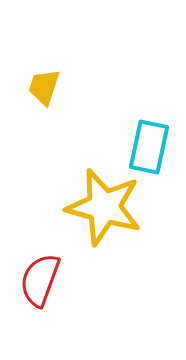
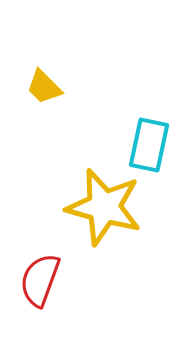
yellow trapezoid: rotated 63 degrees counterclockwise
cyan rectangle: moved 2 px up
